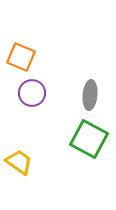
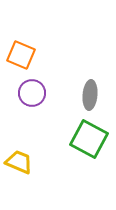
orange square: moved 2 px up
yellow trapezoid: rotated 12 degrees counterclockwise
